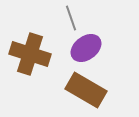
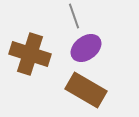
gray line: moved 3 px right, 2 px up
